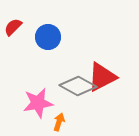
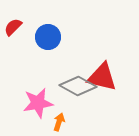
red triangle: rotated 40 degrees clockwise
